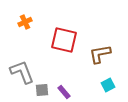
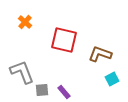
orange cross: rotated 24 degrees counterclockwise
brown L-shape: rotated 30 degrees clockwise
cyan square: moved 4 px right, 6 px up
